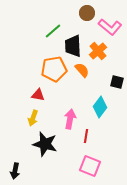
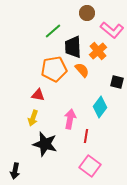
pink L-shape: moved 2 px right, 3 px down
black trapezoid: moved 1 px down
pink square: rotated 15 degrees clockwise
